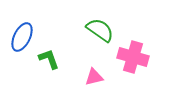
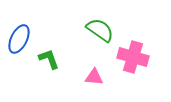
blue ellipse: moved 3 px left, 2 px down
pink triangle: rotated 18 degrees clockwise
